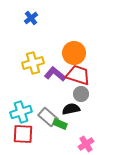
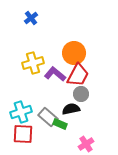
red trapezoid: rotated 100 degrees clockwise
